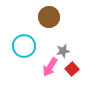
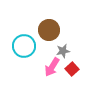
brown circle: moved 13 px down
pink arrow: moved 2 px right
